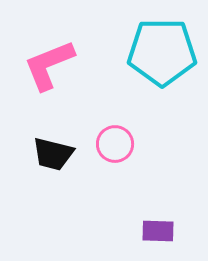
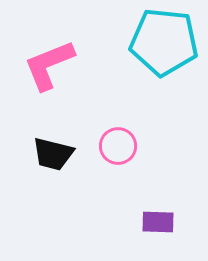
cyan pentagon: moved 2 px right, 10 px up; rotated 6 degrees clockwise
pink circle: moved 3 px right, 2 px down
purple rectangle: moved 9 px up
